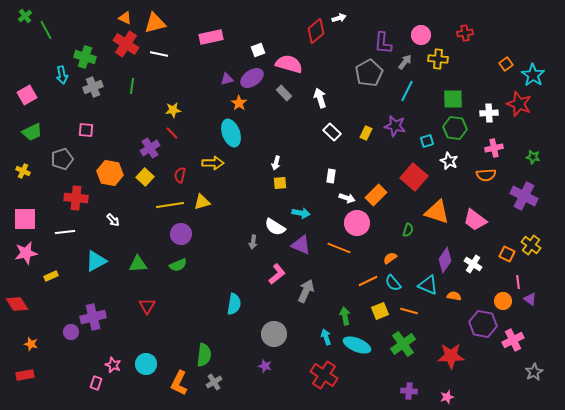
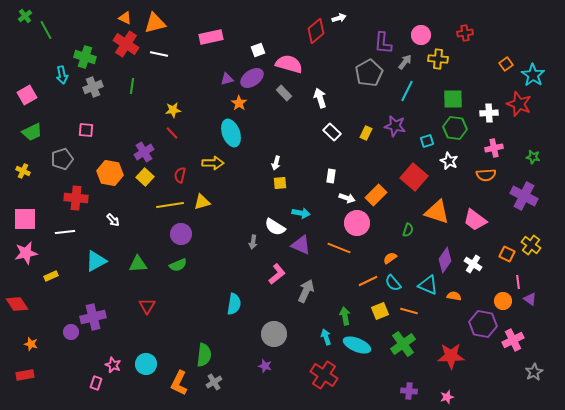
purple cross at (150, 148): moved 6 px left, 4 px down
